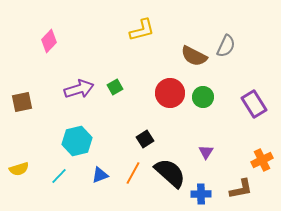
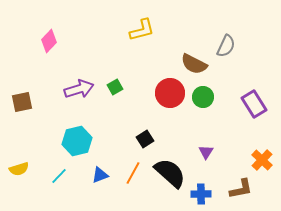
brown semicircle: moved 8 px down
orange cross: rotated 20 degrees counterclockwise
